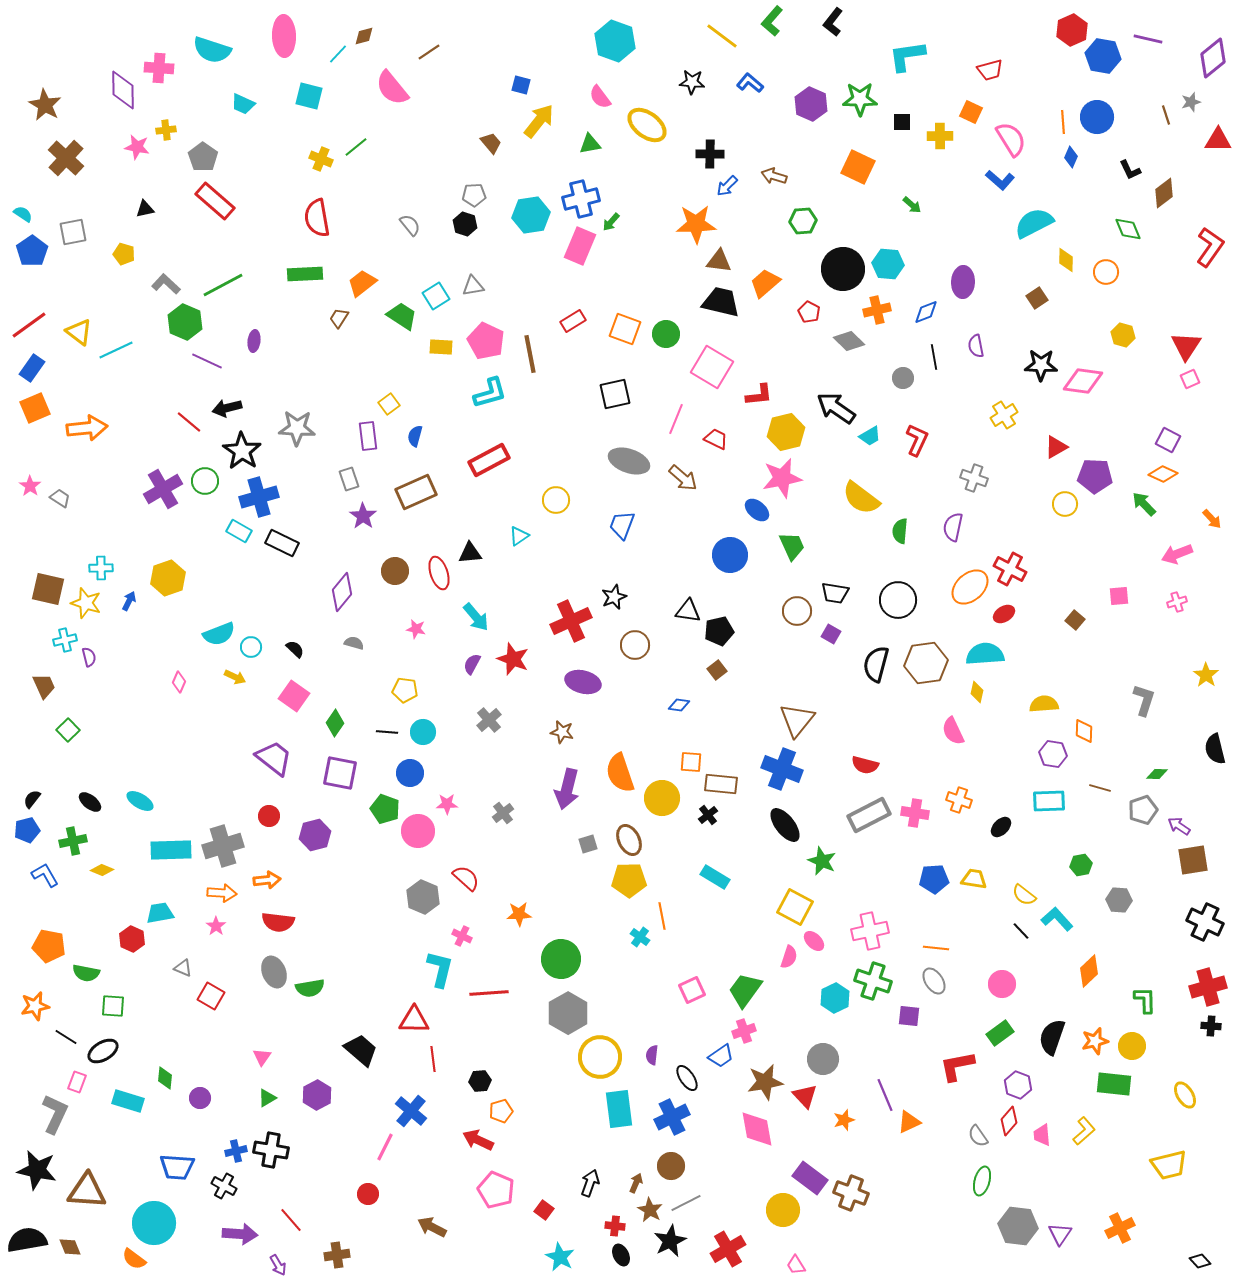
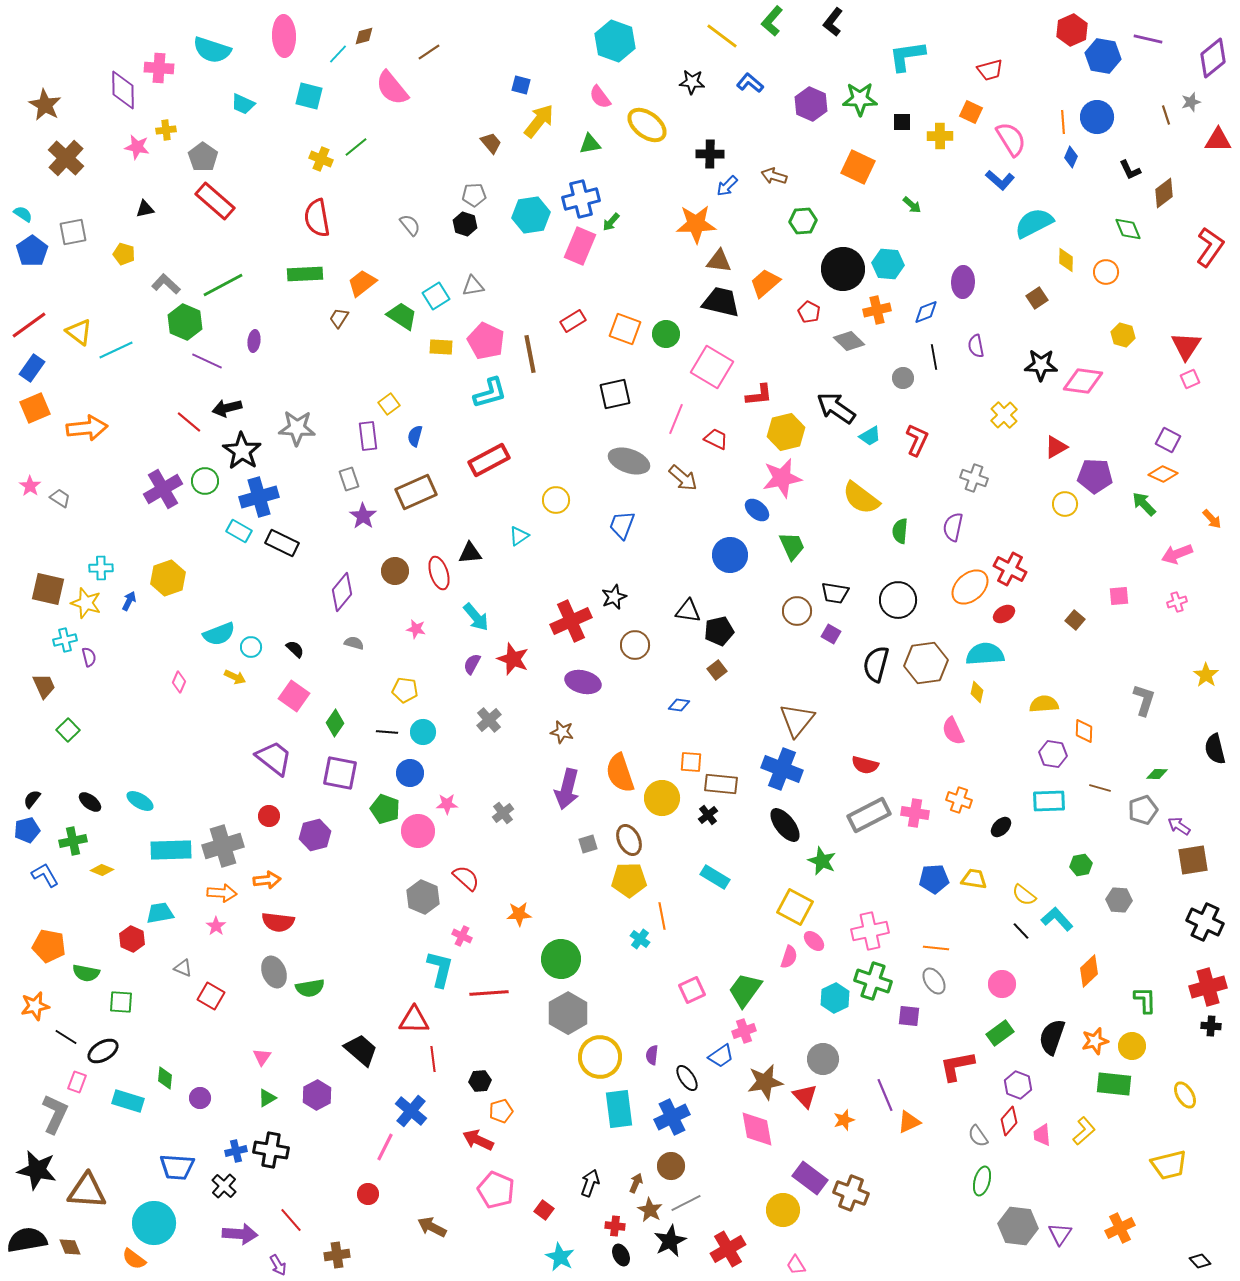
yellow cross at (1004, 415): rotated 12 degrees counterclockwise
cyan cross at (640, 937): moved 2 px down
green square at (113, 1006): moved 8 px right, 4 px up
black cross at (224, 1186): rotated 15 degrees clockwise
